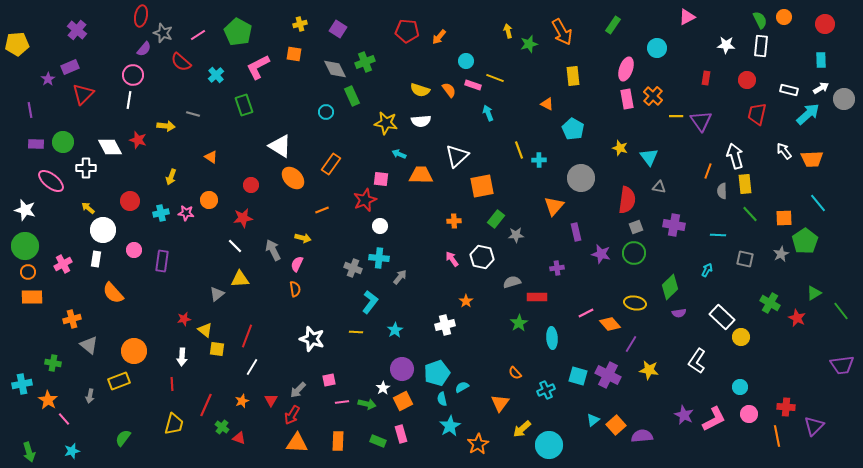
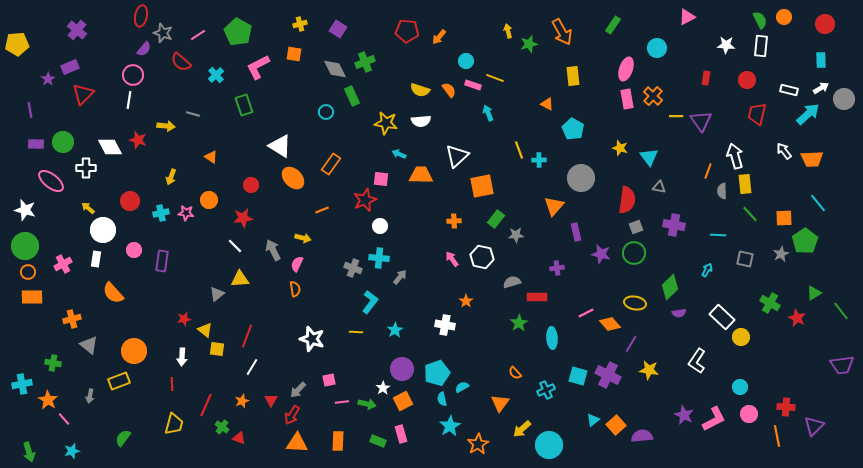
white cross at (445, 325): rotated 24 degrees clockwise
